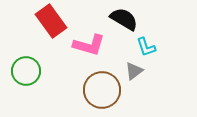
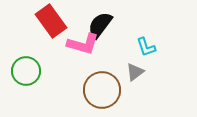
black semicircle: moved 24 px left, 6 px down; rotated 84 degrees counterclockwise
pink L-shape: moved 6 px left, 1 px up
gray triangle: moved 1 px right, 1 px down
